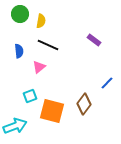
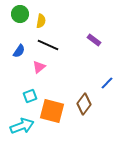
blue semicircle: rotated 40 degrees clockwise
cyan arrow: moved 7 px right
